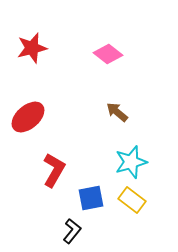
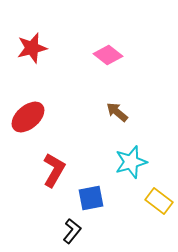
pink diamond: moved 1 px down
yellow rectangle: moved 27 px right, 1 px down
